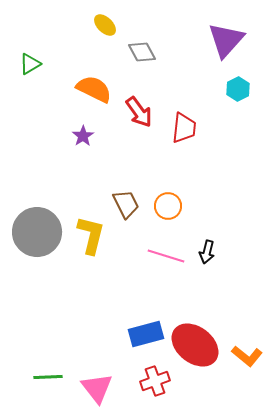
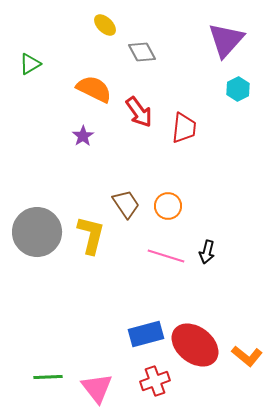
brown trapezoid: rotated 8 degrees counterclockwise
